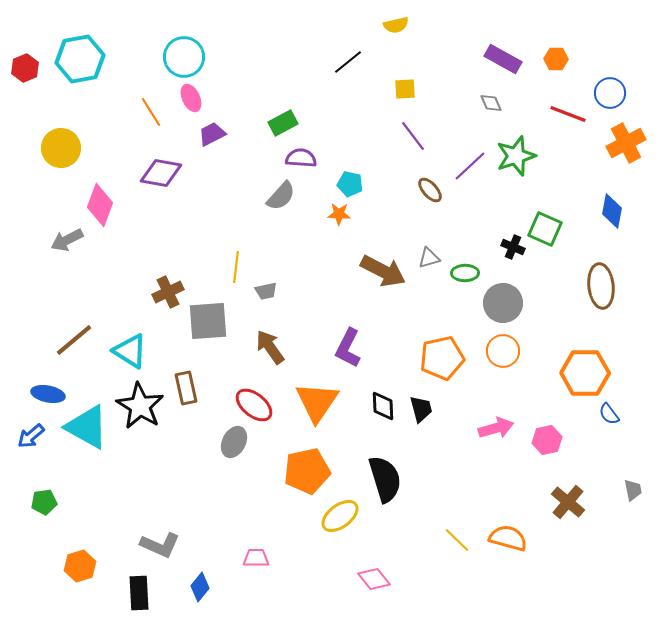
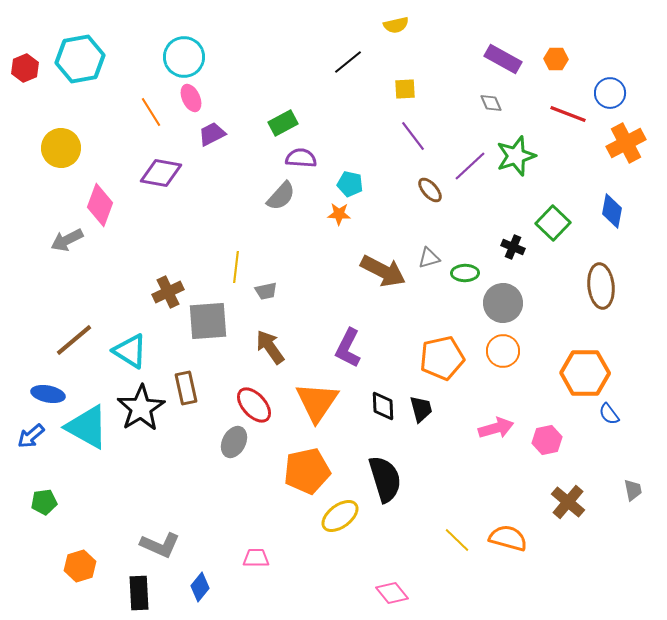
green square at (545, 229): moved 8 px right, 6 px up; rotated 20 degrees clockwise
red ellipse at (254, 405): rotated 9 degrees clockwise
black star at (140, 406): moved 1 px right, 2 px down; rotated 9 degrees clockwise
pink diamond at (374, 579): moved 18 px right, 14 px down
